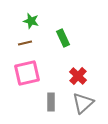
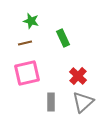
gray triangle: moved 1 px up
